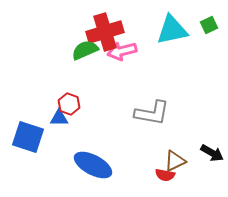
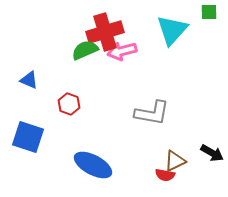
green square: moved 13 px up; rotated 24 degrees clockwise
cyan triangle: rotated 36 degrees counterclockwise
blue triangle: moved 30 px left, 38 px up; rotated 24 degrees clockwise
